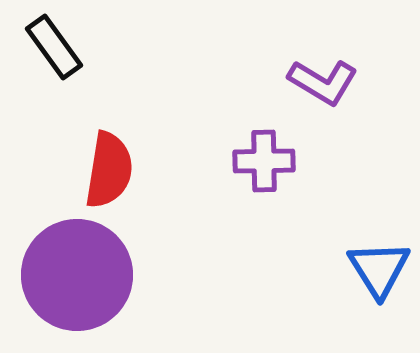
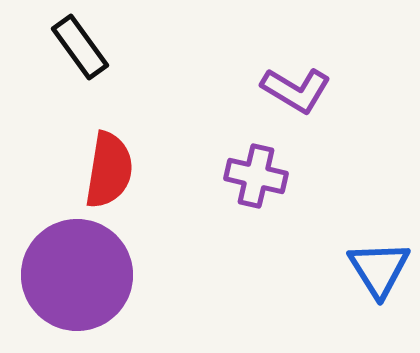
black rectangle: moved 26 px right
purple L-shape: moved 27 px left, 8 px down
purple cross: moved 8 px left, 15 px down; rotated 14 degrees clockwise
